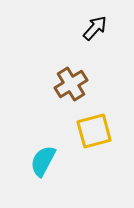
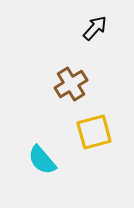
yellow square: moved 1 px down
cyan semicircle: moved 1 px left, 1 px up; rotated 68 degrees counterclockwise
